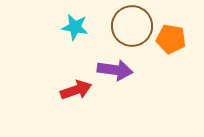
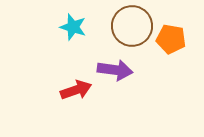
cyan star: moved 2 px left; rotated 8 degrees clockwise
